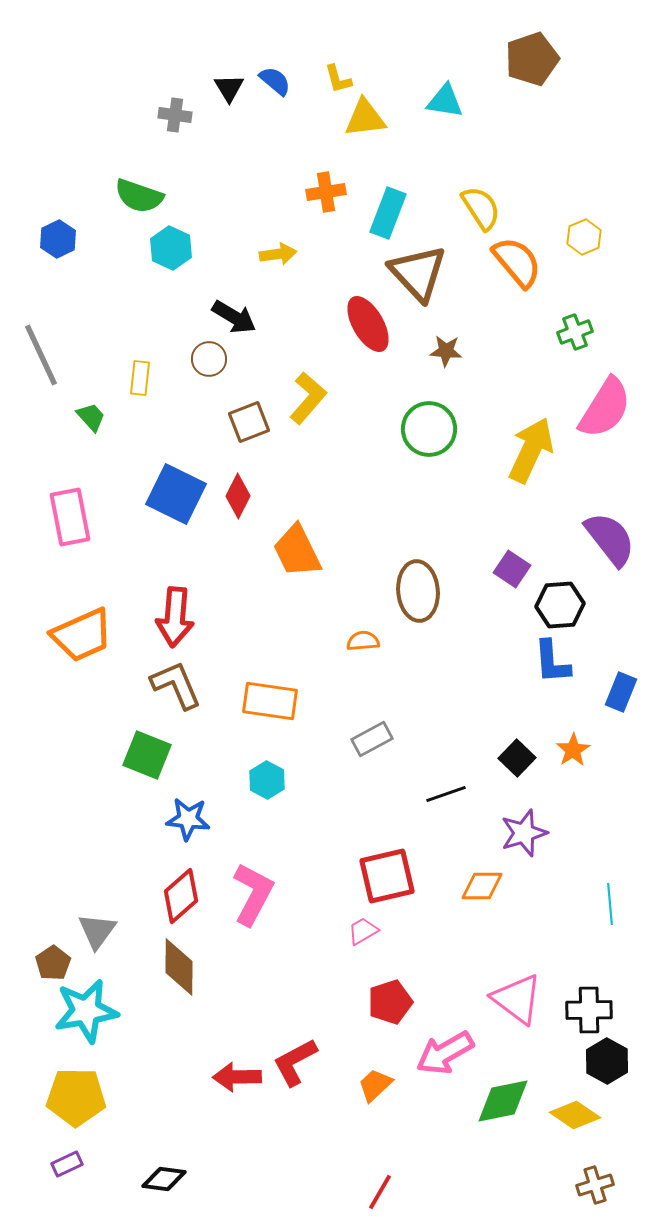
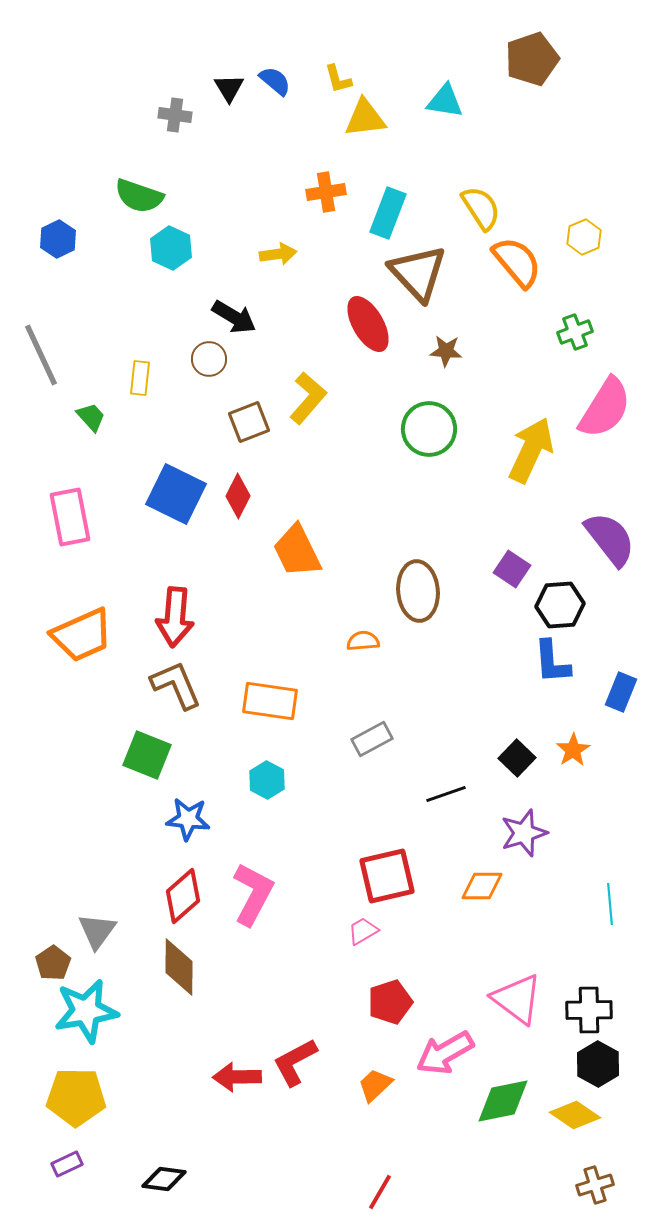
red diamond at (181, 896): moved 2 px right
black hexagon at (607, 1061): moved 9 px left, 3 px down
